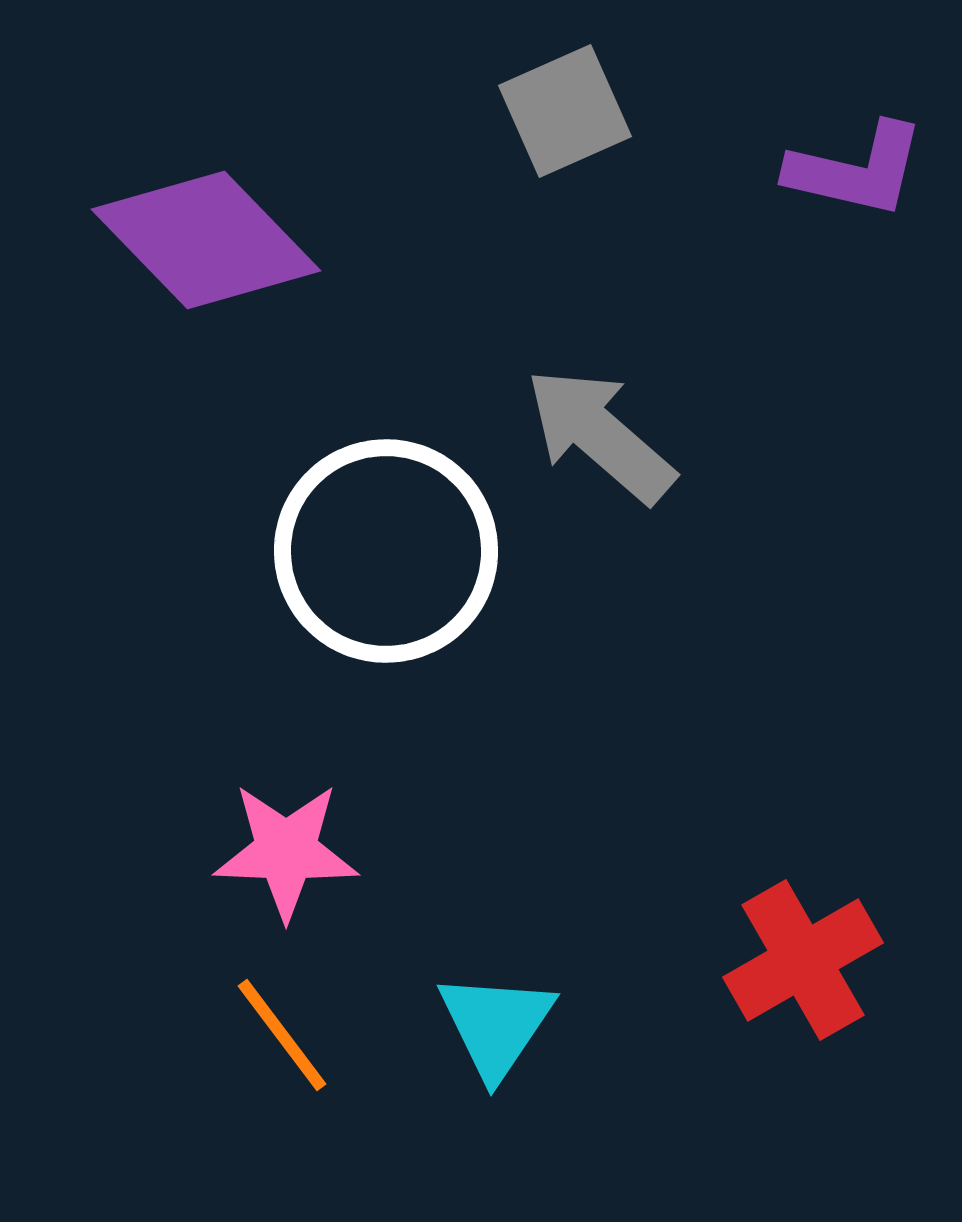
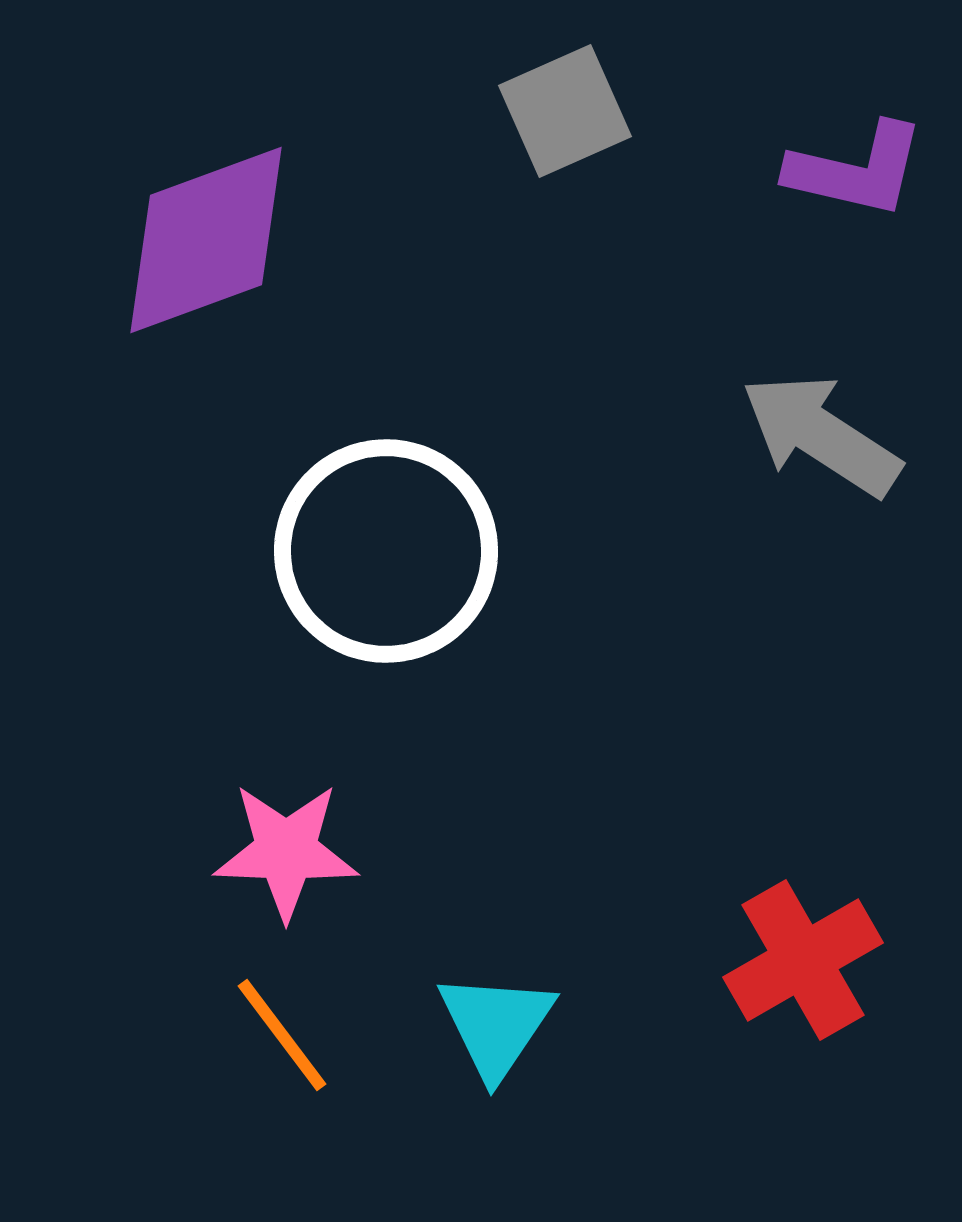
purple diamond: rotated 66 degrees counterclockwise
gray arrow: moved 221 px right; rotated 8 degrees counterclockwise
